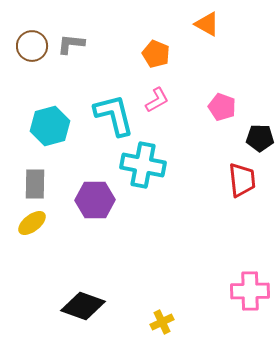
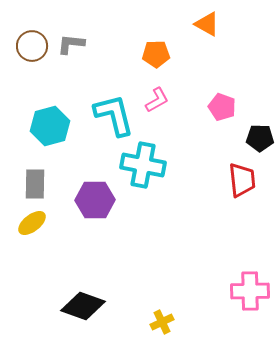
orange pentagon: rotated 24 degrees counterclockwise
